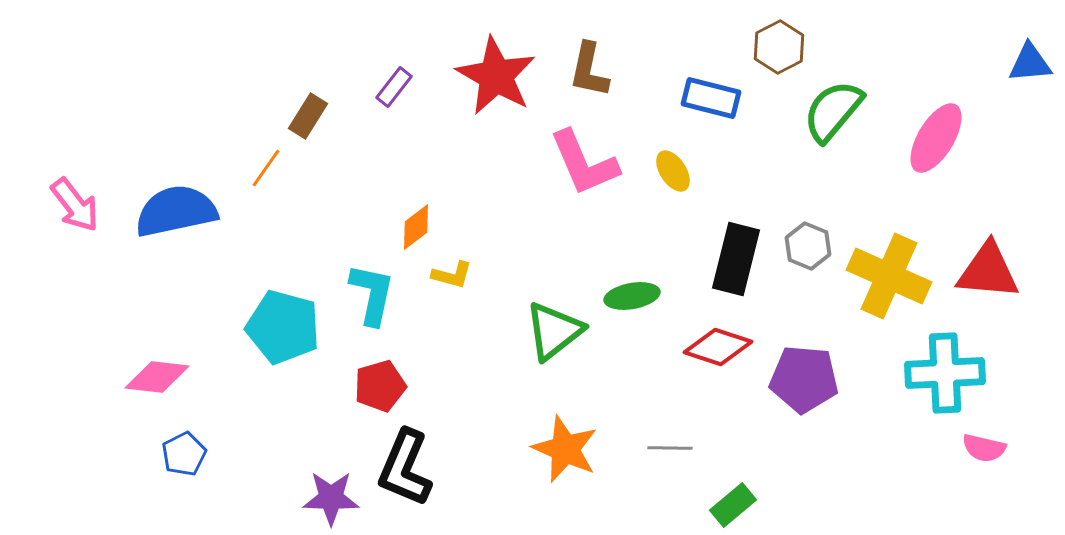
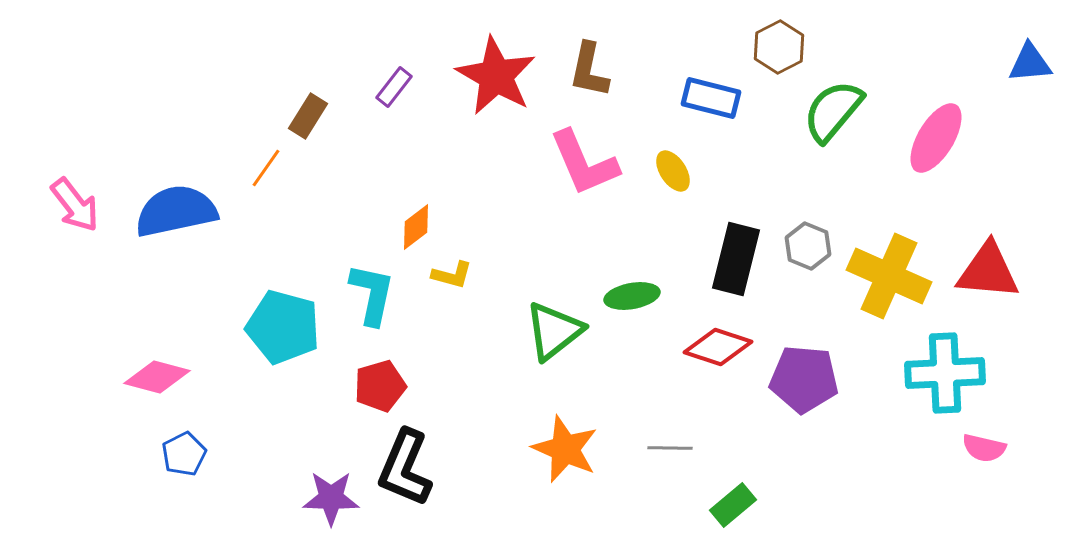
pink diamond: rotated 8 degrees clockwise
